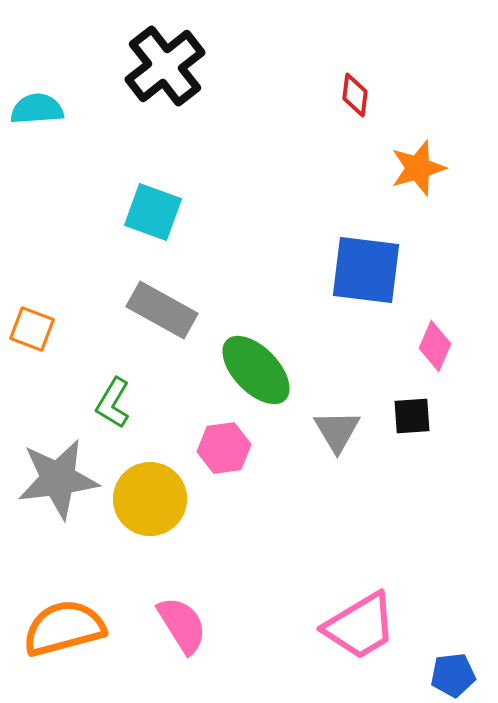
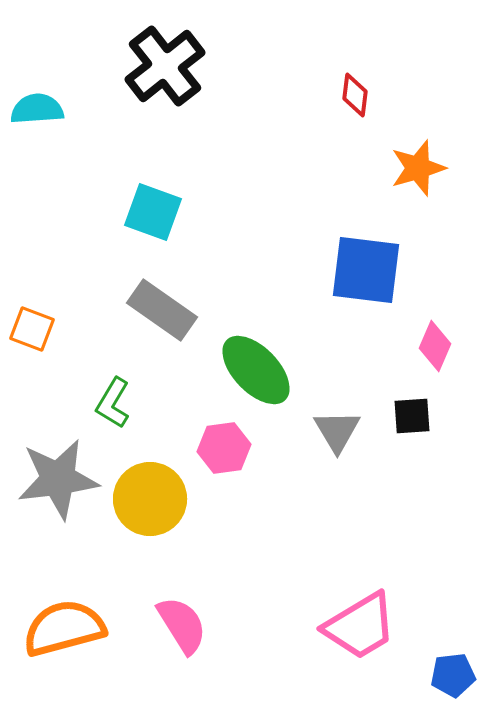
gray rectangle: rotated 6 degrees clockwise
